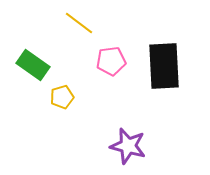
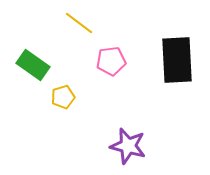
black rectangle: moved 13 px right, 6 px up
yellow pentagon: moved 1 px right
